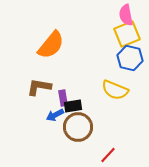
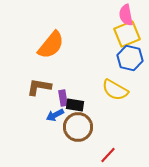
yellow semicircle: rotated 8 degrees clockwise
black rectangle: moved 2 px right, 1 px up; rotated 18 degrees clockwise
